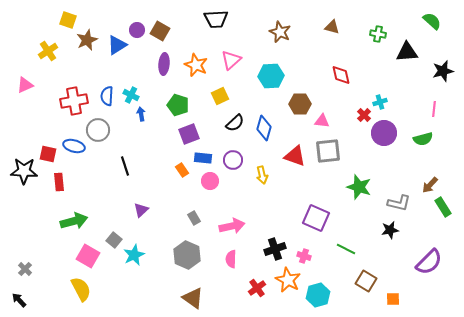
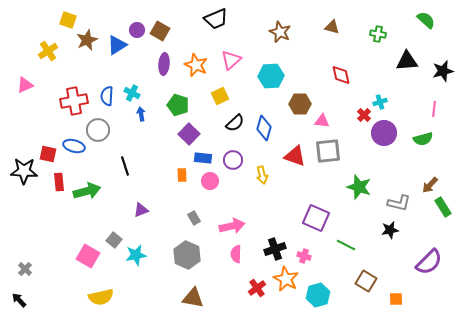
black trapezoid at (216, 19): rotated 20 degrees counterclockwise
green semicircle at (432, 21): moved 6 px left, 1 px up
black triangle at (407, 52): moved 9 px down
cyan cross at (131, 95): moved 1 px right, 2 px up
purple square at (189, 134): rotated 25 degrees counterclockwise
orange rectangle at (182, 170): moved 5 px down; rotated 32 degrees clockwise
purple triangle at (141, 210): rotated 21 degrees clockwise
green arrow at (74, 221): moved 13 px right, 30 px up
green line at (346, 249): moved 4 px up
cyan star at (134, 255): moved 2 px right; rotated 15 degrees clockwise
pink semicircle at (231, 259): moved 5 px right, 5 px up
orange star at (288, 280): moved 2 px left, 1 px up
yellow semicircle at (81, 289): moved 20 px right, 8 px down; rotated 105 degrees clockwise
brown triangle at (193, 298): rotated 25 degrees counterclockwise
orange square at (393, 299): moved 3 px right
